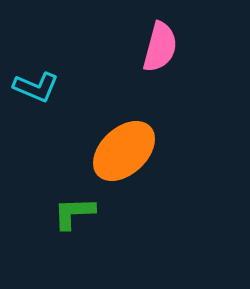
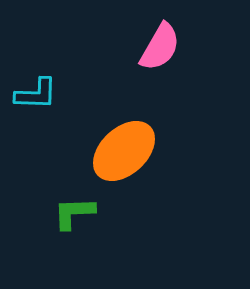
pink semicircle: rotated 15 degrees clockwise
cyan L-shape: moved 7 px down; rotated 21 degrees counterclockwise
